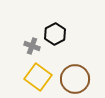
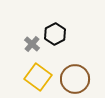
gray cross: moved 2 px up; rotated 21 degrees clockwise
